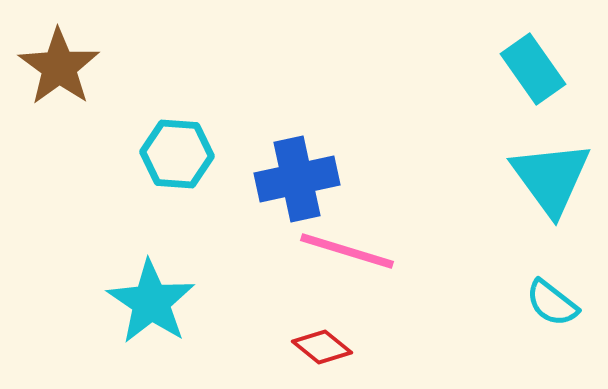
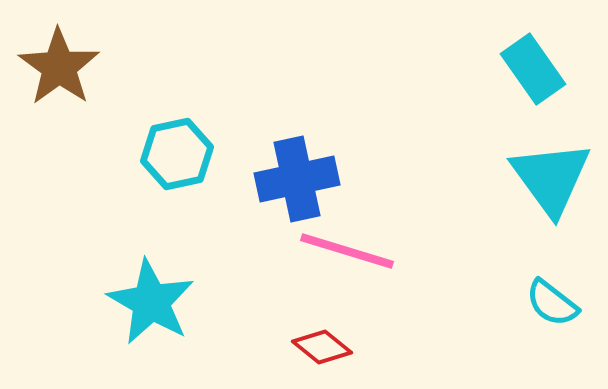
cyan hexagon: rotated 16 degrees counterclockwise
cyan star: rotated 4 degrees counterclockwise
